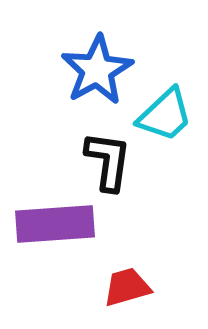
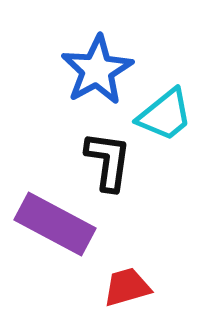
cyan trapezoid: rotated 4 degrees clockwise
purple rectangle: rotated 32 degrees clockwise
